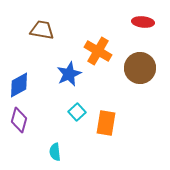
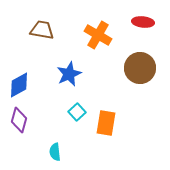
orange cross: moved 16 px up
